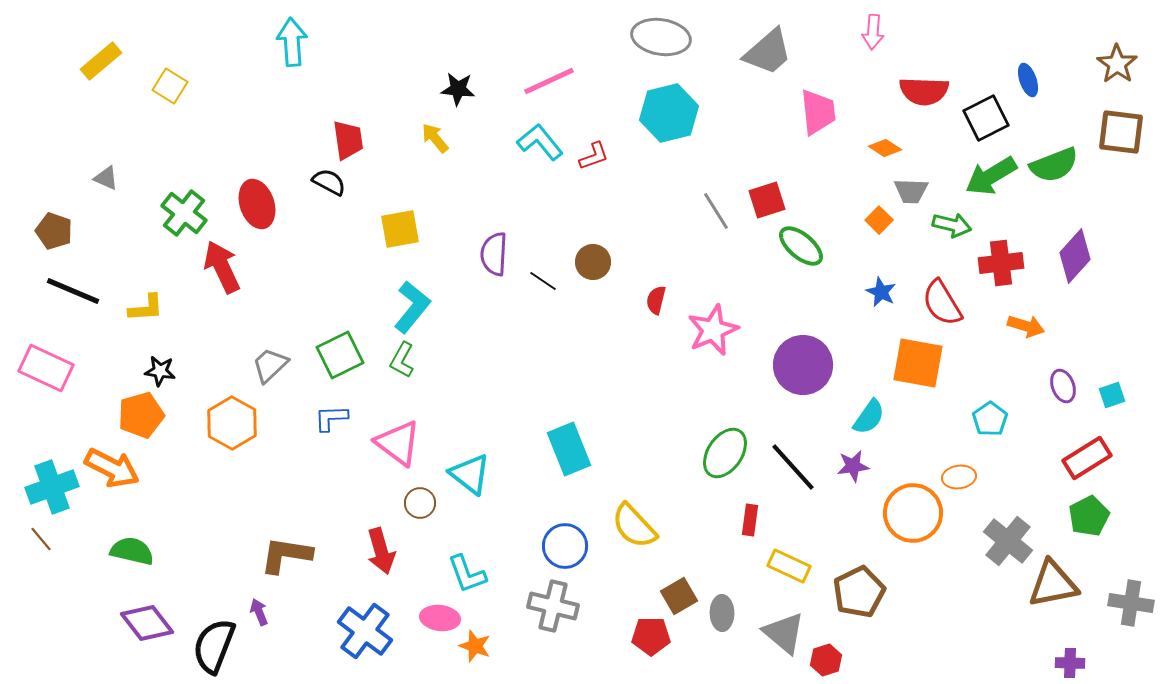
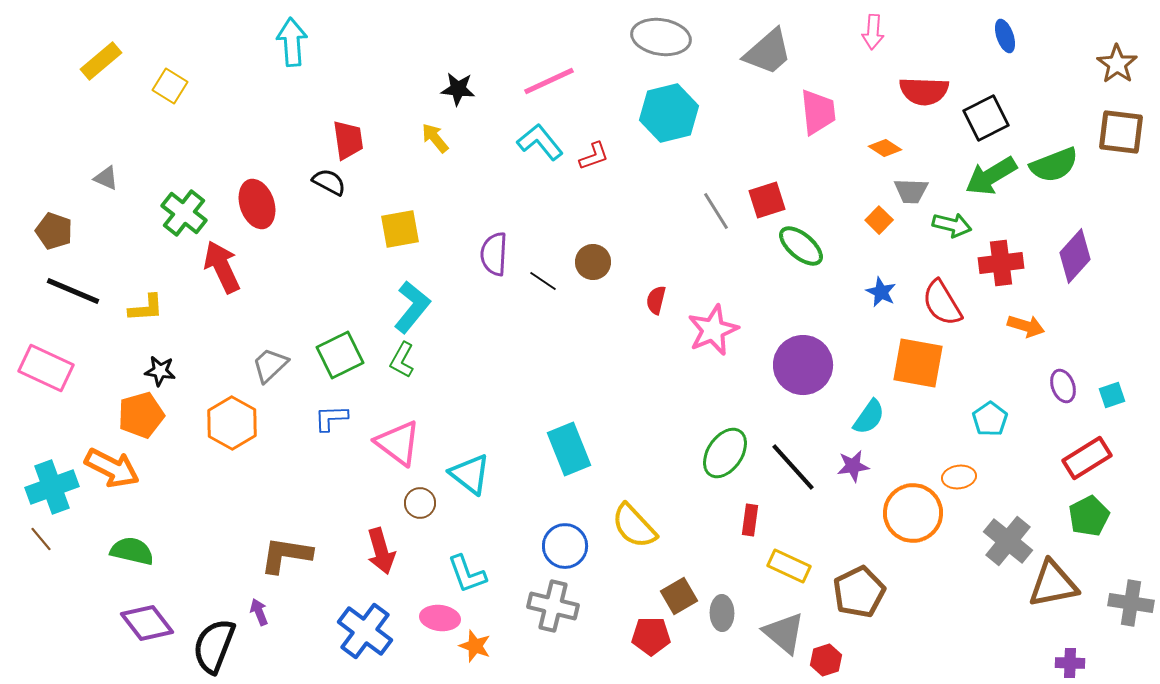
blue ellipse at (1028, 80): moved 23 px left, 44 px up
